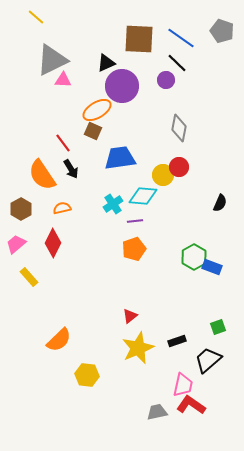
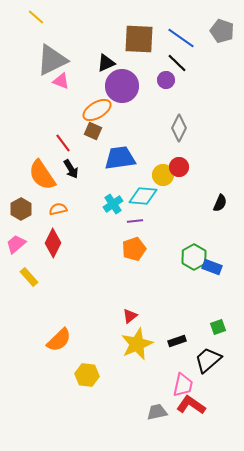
pink triangle at (63, 80): moved 2 px left, 1 px down; rotated 18 degrees clockwise
gray diamond at (179, 128): rotated 16 degrees clockwise
orange semicircle at (62, 208): moved 4 px left, 1 px down
yellow star at (138, 348): moved 1 px left, 4 px up
